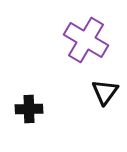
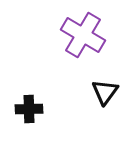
purple cross: moved 3 px left, 5 px up
